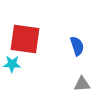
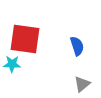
gray triangle: rotated 36 degrees counterclockwise
